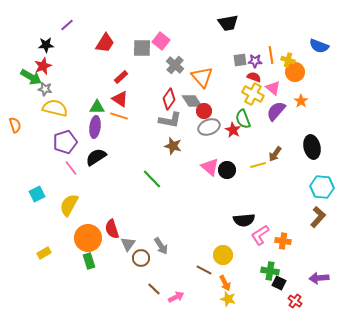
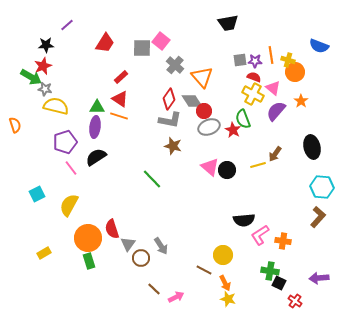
yellow semicircle at (55, 108): moved 1 px right, 2 px up
